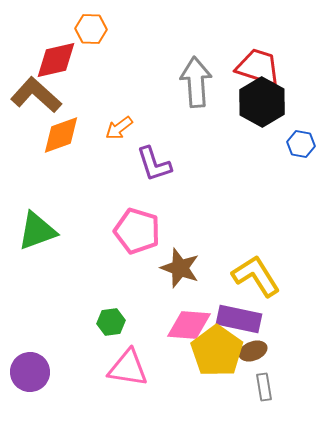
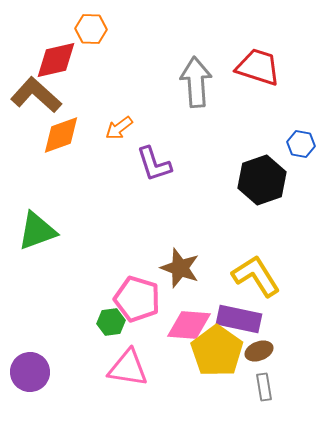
black hexagon: moved 78 px down; rotated 12 degrees clockwise
pink pentagon: moved 68 px down
brown ellipse: moved 6 px right
